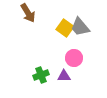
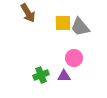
yellow square: moved 2 px left, 5 px up; rotated 36 degrees counterclockwise
